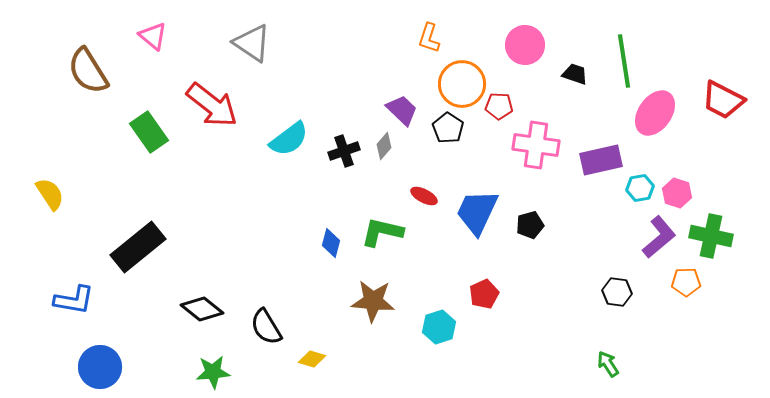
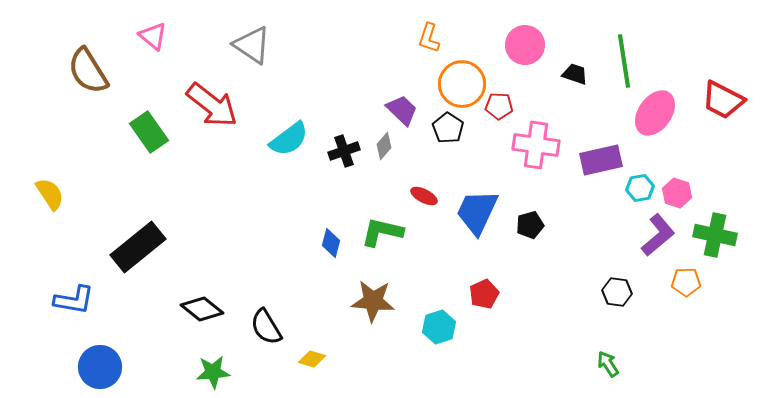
gray triangle at (252, 43): moved 2 px down
green cross at (711, 236): moved 4 px right, 1 px up
purple L-shape at (659, 237): moved 1 px left, 2 px up
